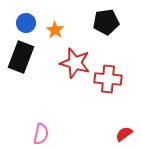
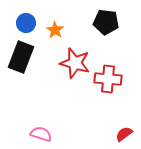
black pentagon: rotated 15 degrees clockwise
pink semicircle: rotated 85 degrees counterclockwise
